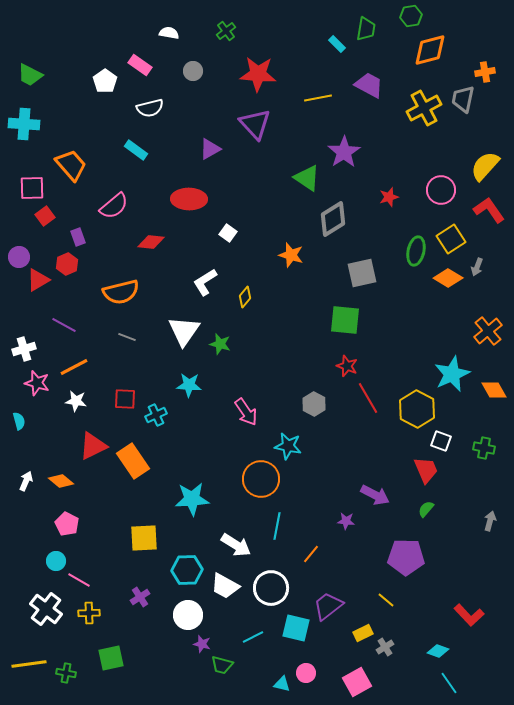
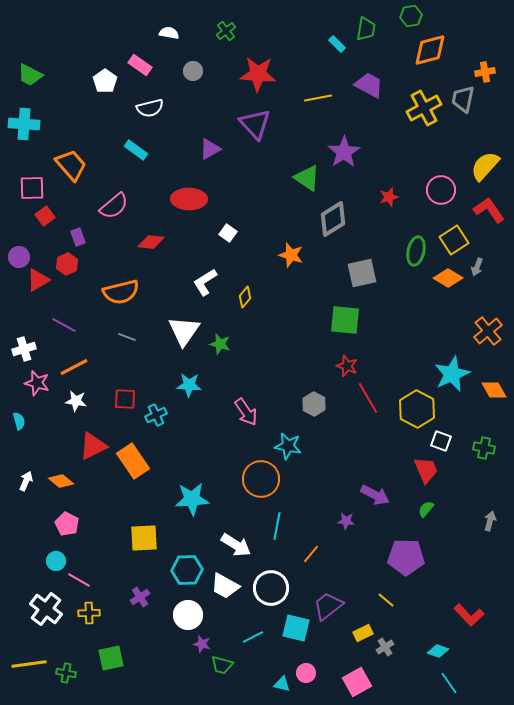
yellow square at (451, 239): moved 3 px right, 1 px down
